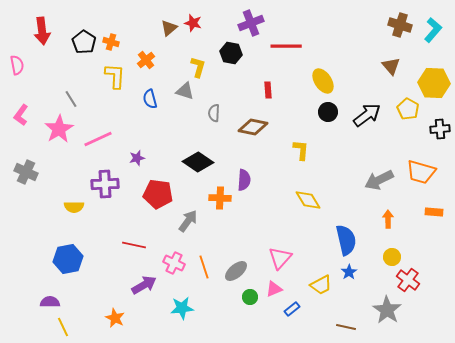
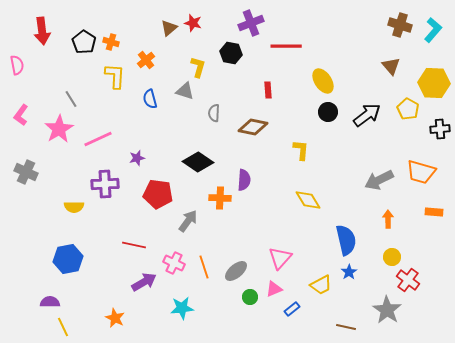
purple arrow at (144, 285): moved 3 px up
